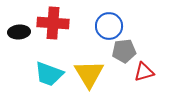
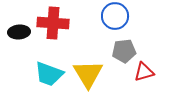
blue circle: moved 6 px right, 10 px up
yellow triangle: moved 1 px left
